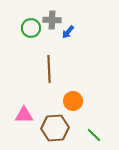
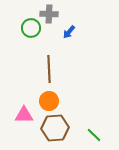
gray cross: moved 3 px left, 6 px up
blue arrow: moved 1 px right
orange circle: moved 24 px left
